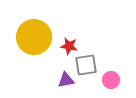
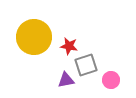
gray square: rotated 10 degrees counterclockwise
